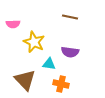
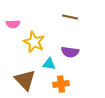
orange cross: rotated 21 degrees counterclockwise
